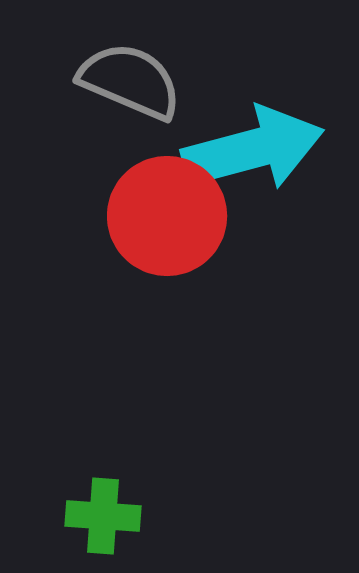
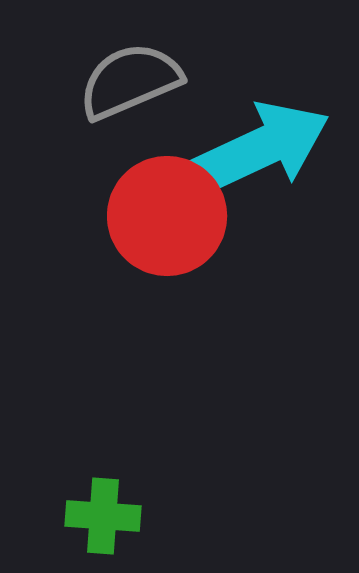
gray semicircle: rotated 46 degrees counterclockwise
cyan arrow: moved 8 px right, 1 px up; rotated 10 degrees counterclockwise
